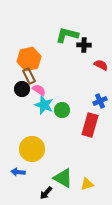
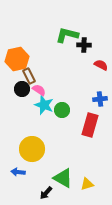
orange hexagon: moved 12 px left
blue cross: moved 2 px up; rotated 16 degrees clockwise
